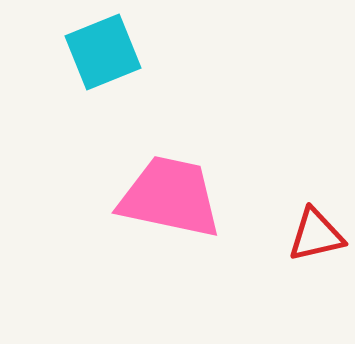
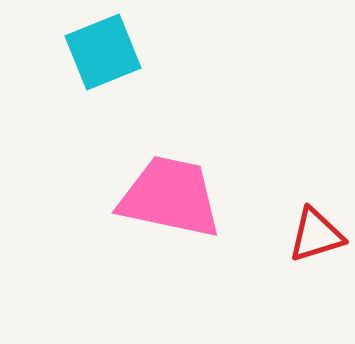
red triangle: rotated 4 degrees counterclockwise
